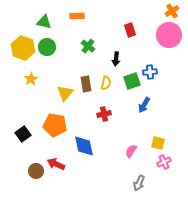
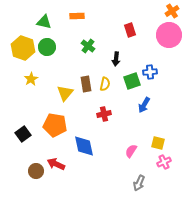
yellow semicircle: moved 1 px left, 1 px down
